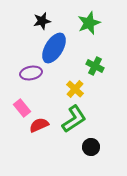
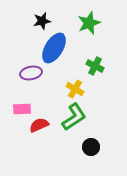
yellow cross: rotated 12 degrees counterclockwise
pink rectangle: moved 1 px down; rotated 54 degrees counterclockwise
green L-shape: moved 2 px up
